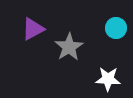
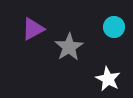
cyan circle: moved 2 px left, 1 px up
white star: rotated 25 degrees clockwise
